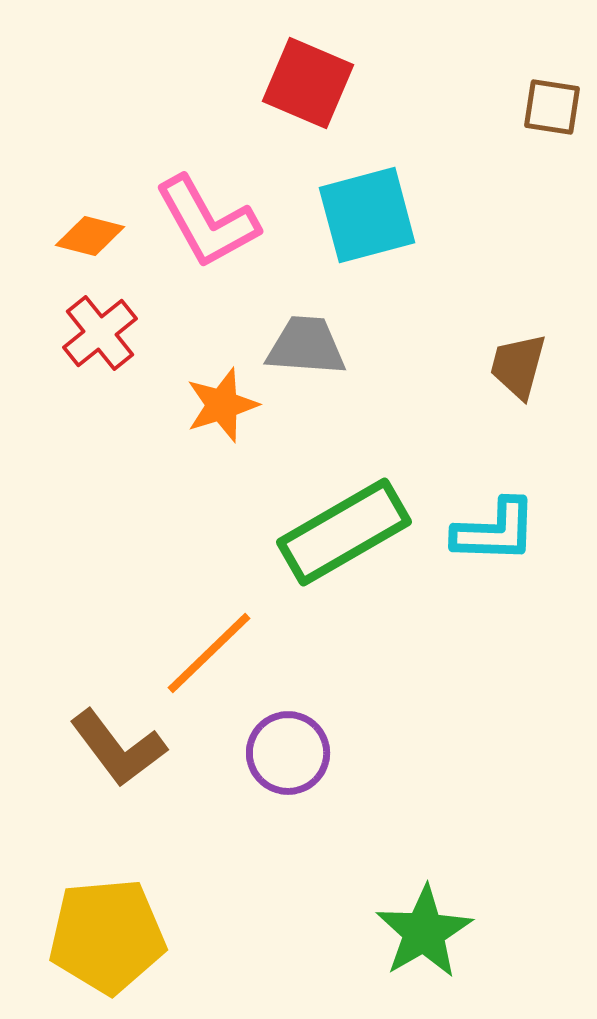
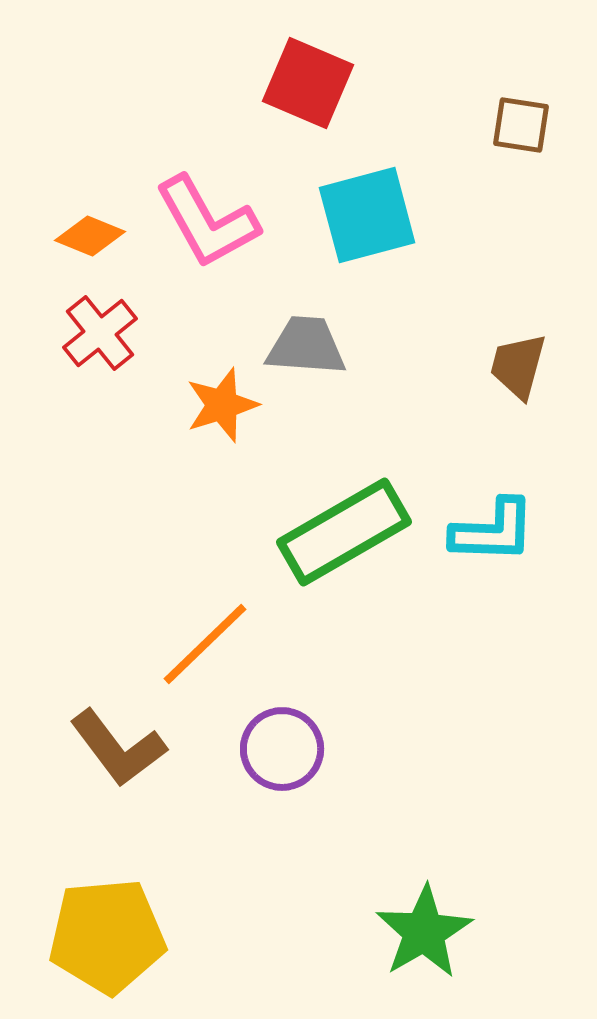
brown square: moved 31 px left, 18 px down
orange diamond: rotated 8 degrees clockwise
cyan L-shape: moved 2 px left
orange line: moved 4 px left, 9 px up
purple circle: moved 6 px left, 4 px up
